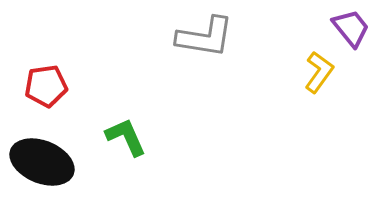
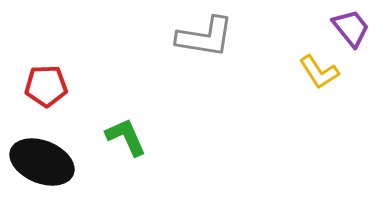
yellow L-shape: rotated 111 degrees clockwise
red pentagon: rotated 6 degrees clockwise
